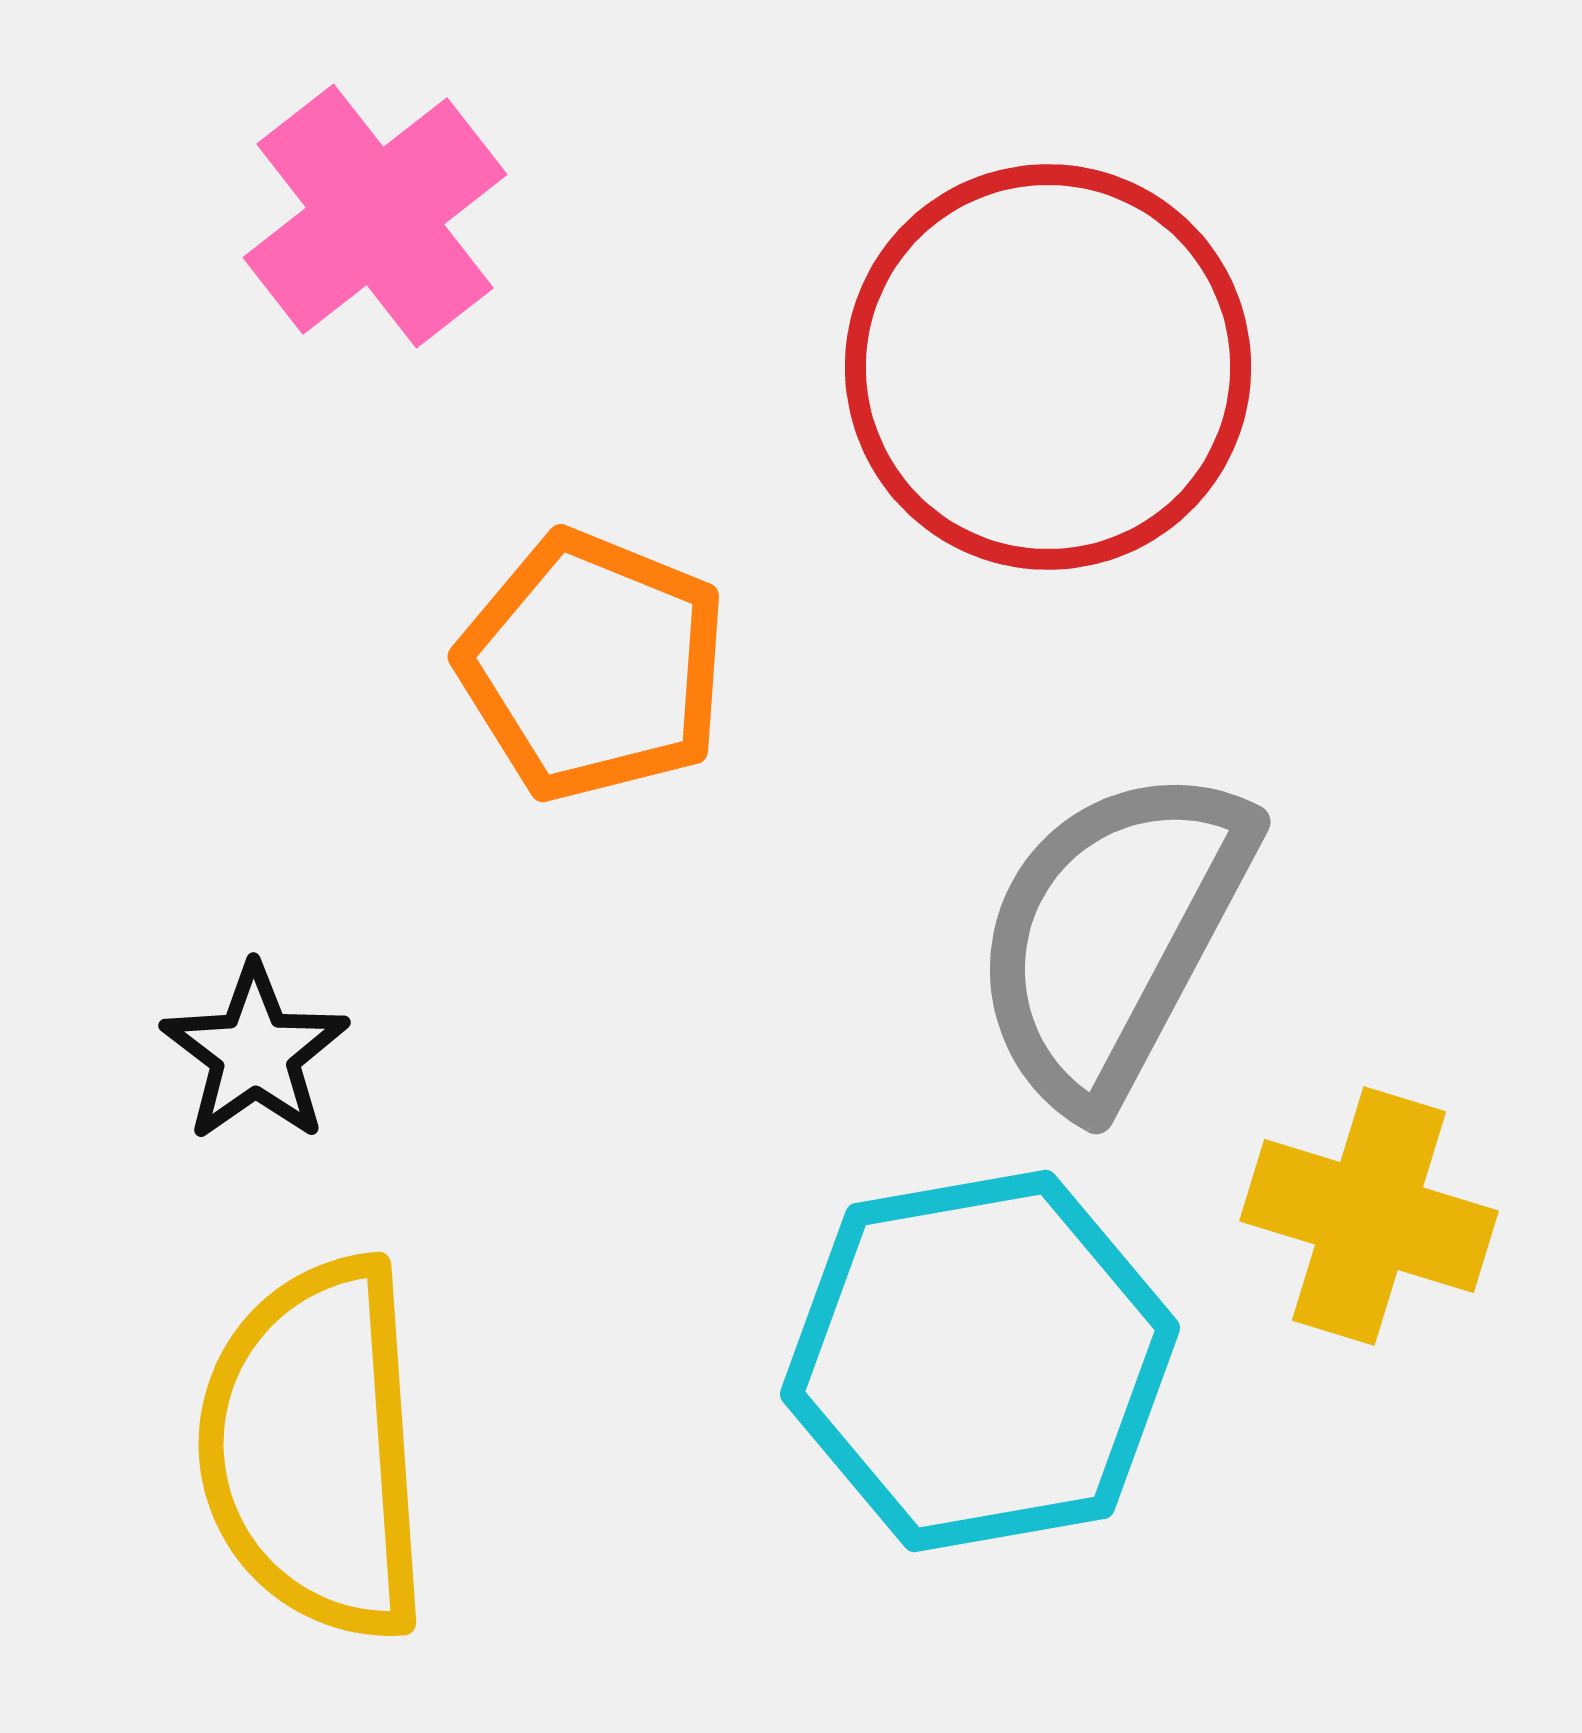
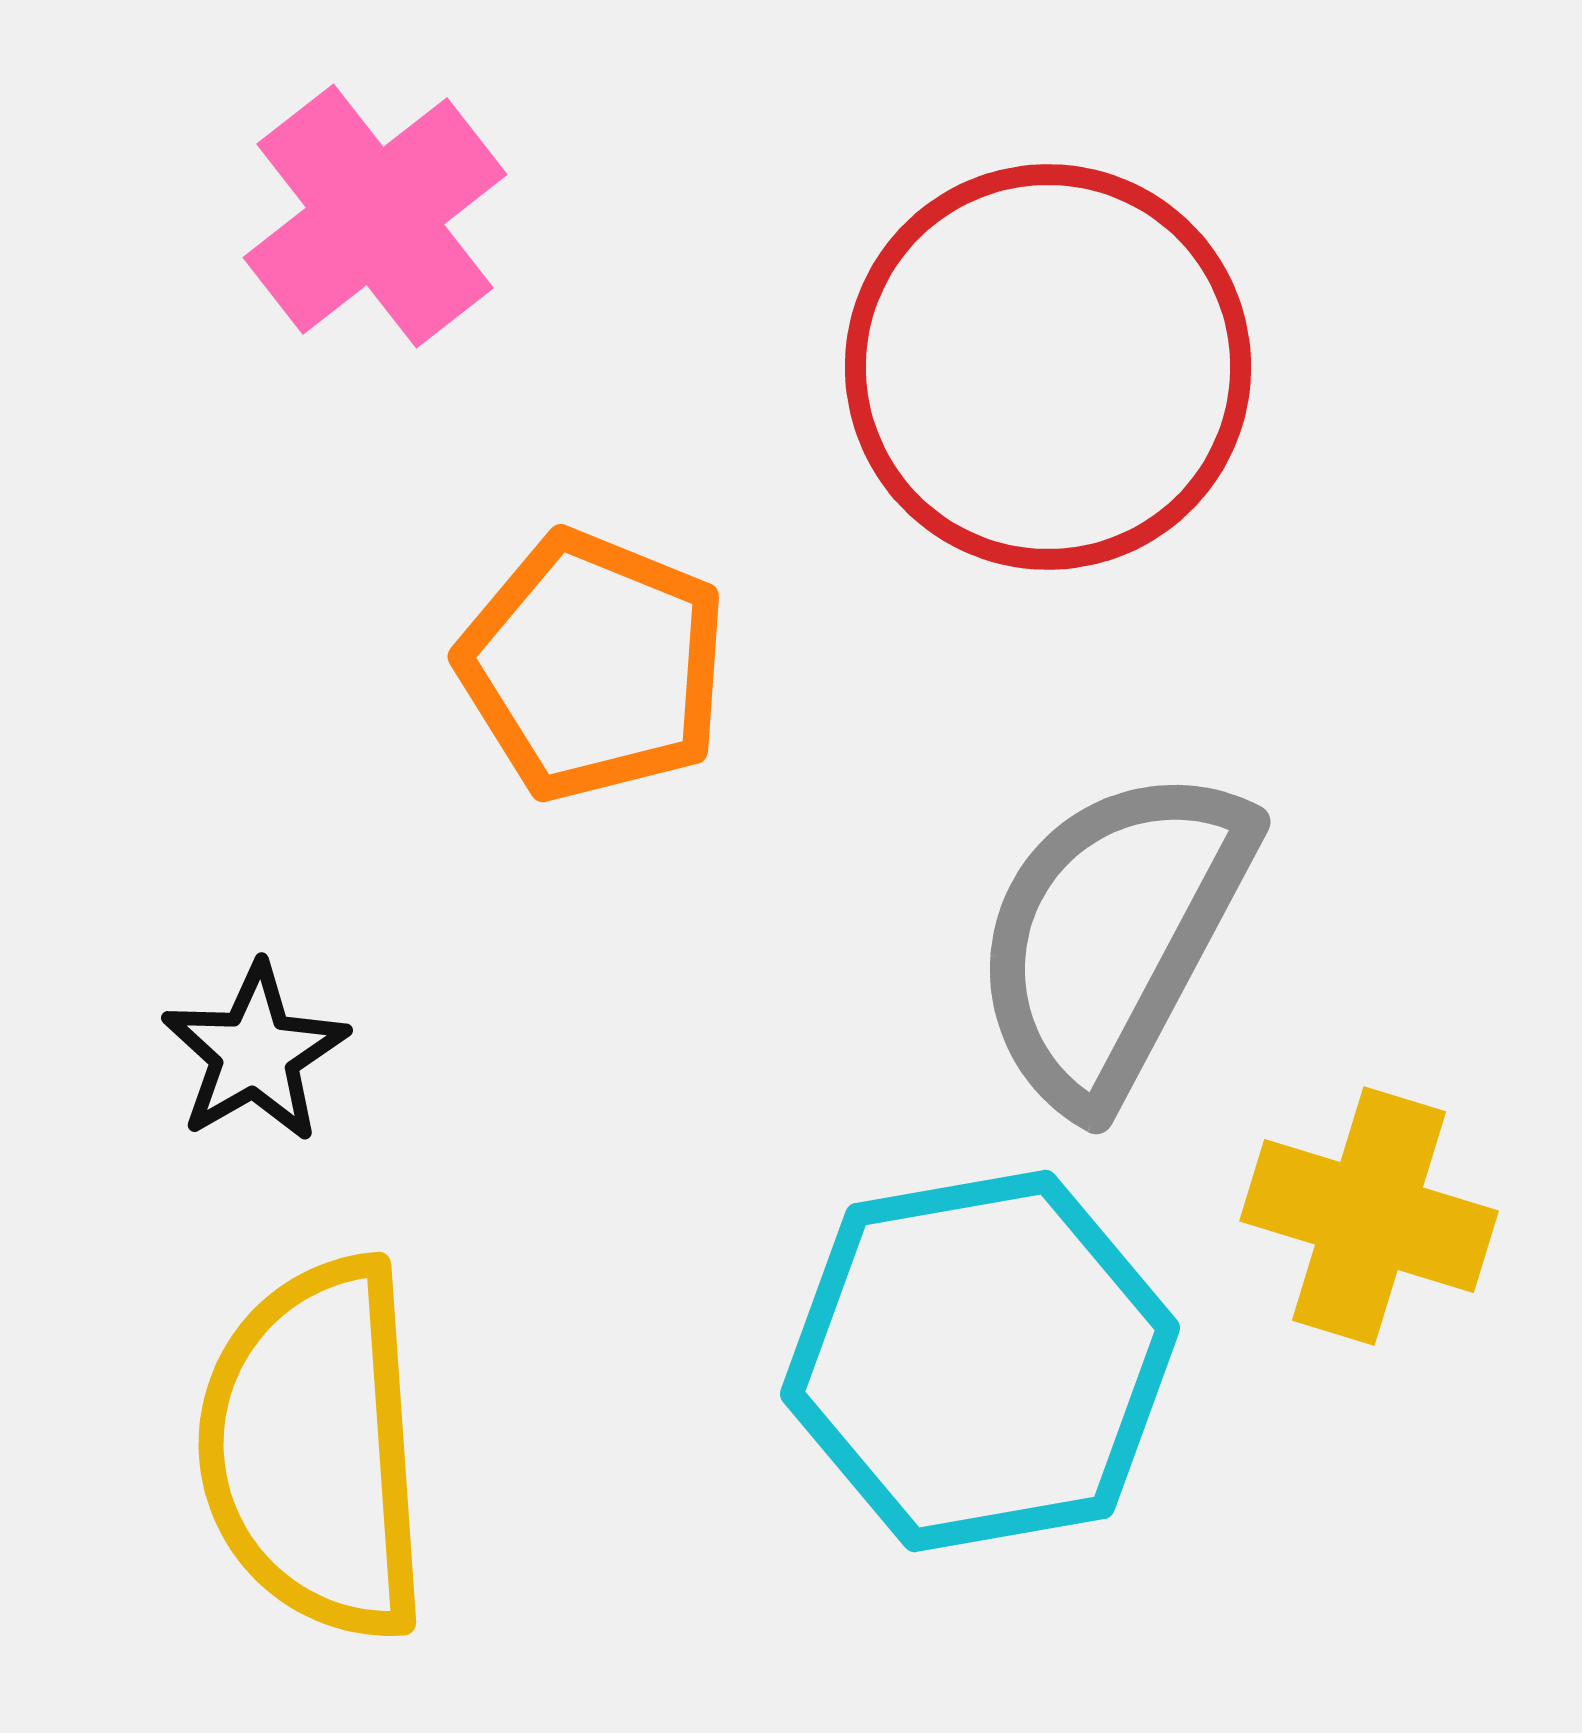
black star: rotated 5 degrees clockwise
